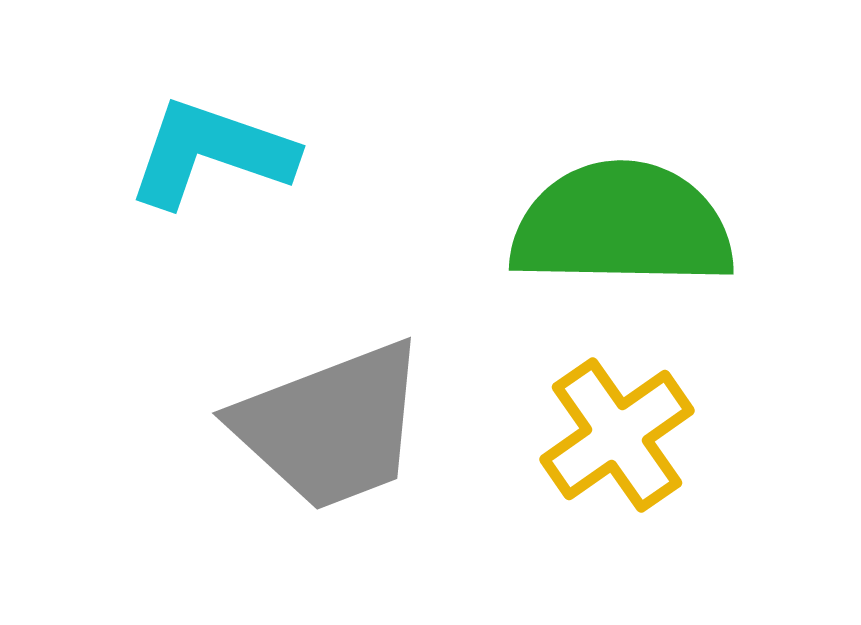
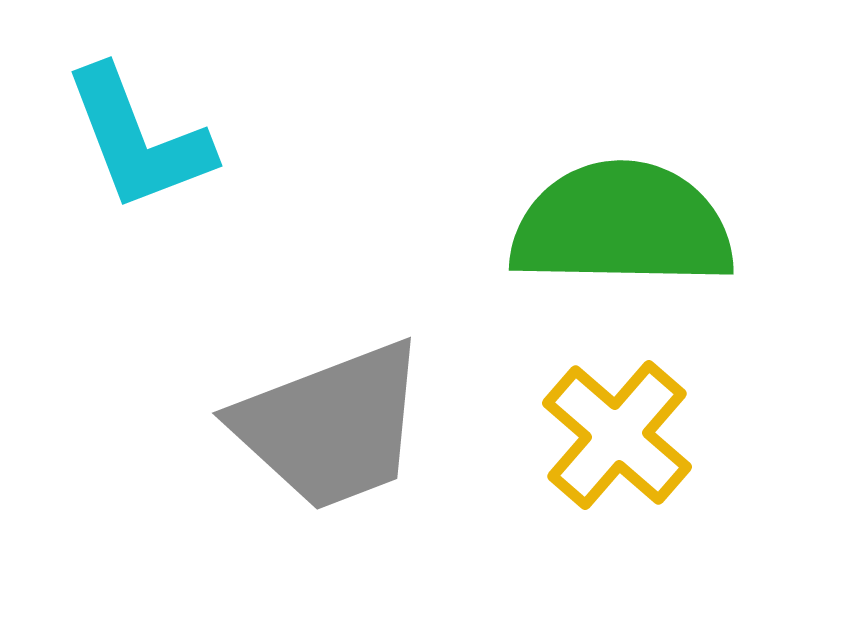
cyan L-shape: moved 73 px left, 14 px up; rotated 130 degrees counterclockwise
yellow cross: rotated 14 degrees counterclockwise
